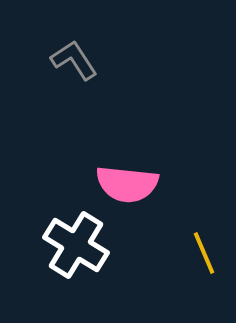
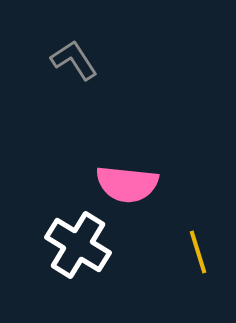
white cross: moved 2 px right
yellow line: moved 6 px left, 1 px up; rotated 6 degrees clockwise
